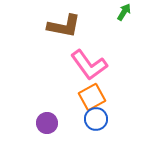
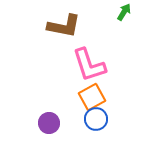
pink L-shape: rotated 18 degrees clockwise
purple circle: moved 2 px right
